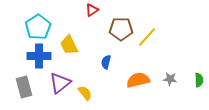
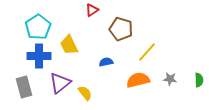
brown pentagon: rotated 15 degrees clockwise
yellow line: moved 15 px down
blue semicircle: rotated 64 degrees clockwise
